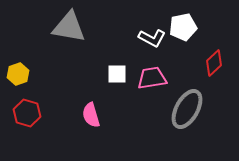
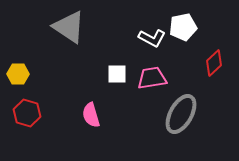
gray triangle: rotated 24 degrees clockwise
yellow hexagon: rotated 20 degrees clockwise
gray ellipse: moved 6 px left, 5 px down
